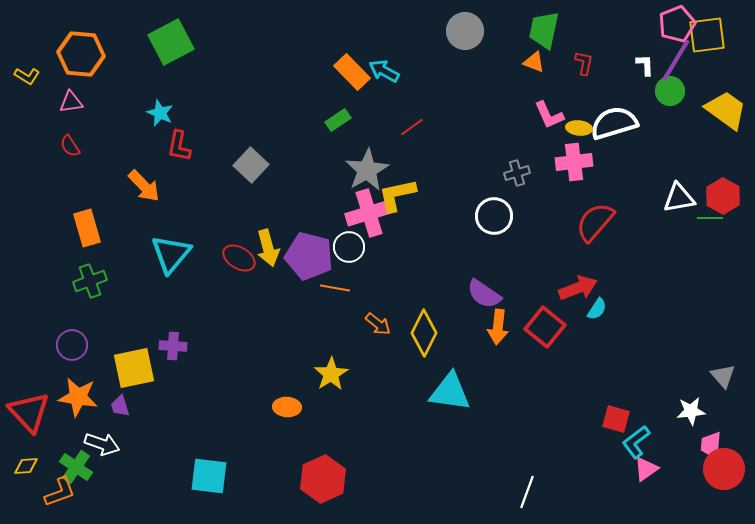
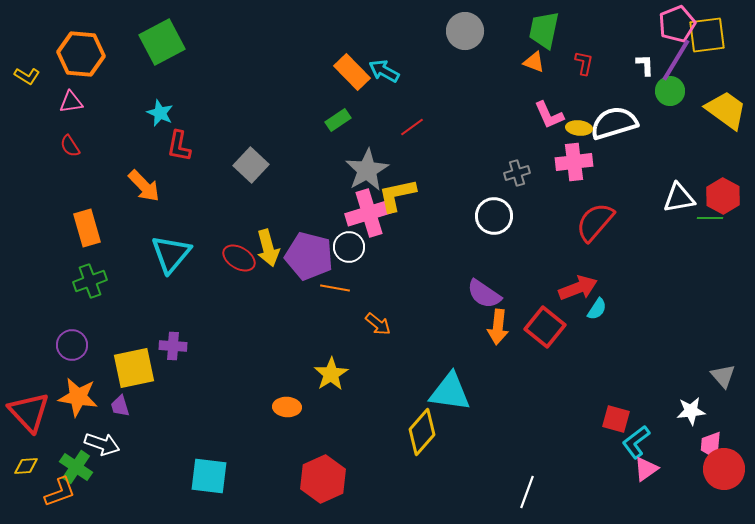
green square at (171, 42): moved 9 px left
yellow diamond at (424, 333): moved 2 px left, 99 px down; rotated 15 degrees clockwise
